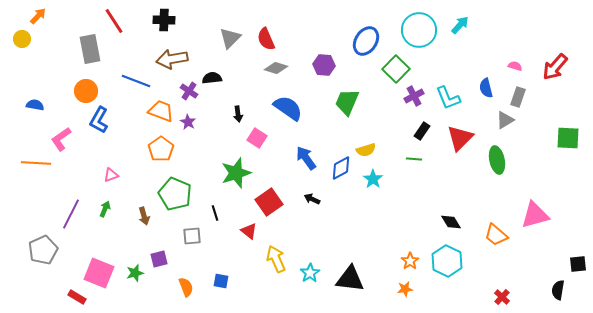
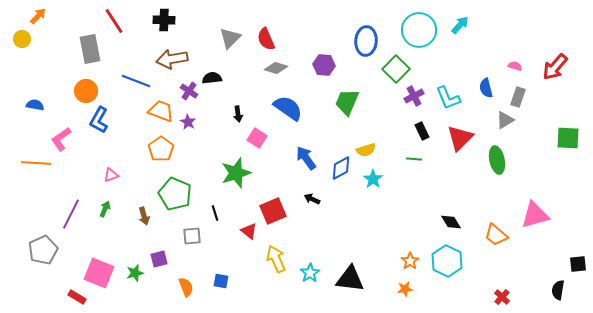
blue ellipse at (366, 41): rotated 28 degrees counterclockwise
black rectangle at (422, 131): rotated 60 degrees counterclockwise
red square at (269, 202): moved 4 px right, 9 px down; rotated 12 degrees clockwise
